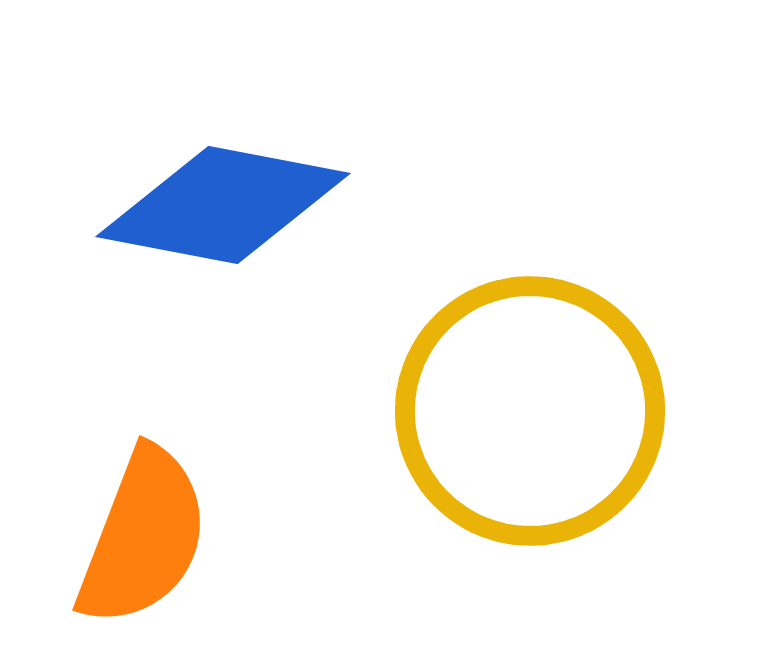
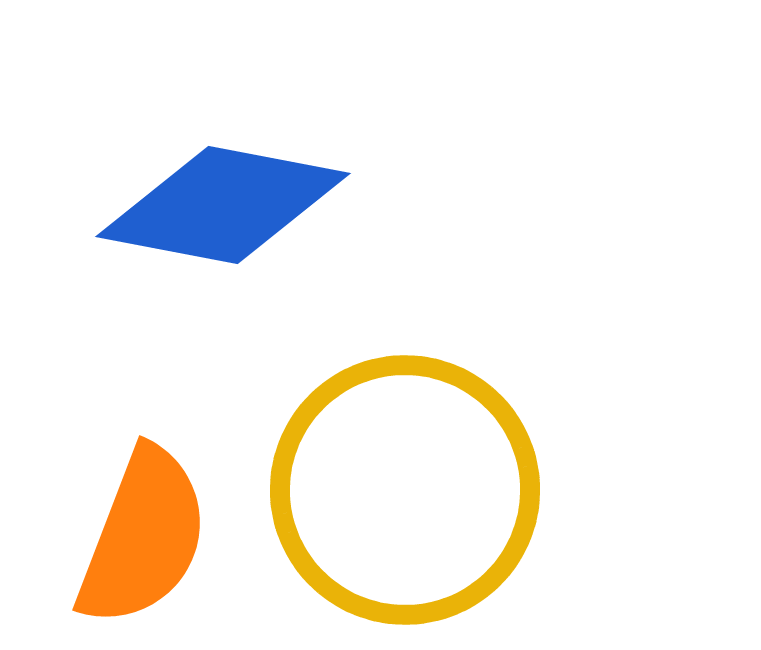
yellow circle: moved 125 px left, 79 px down
